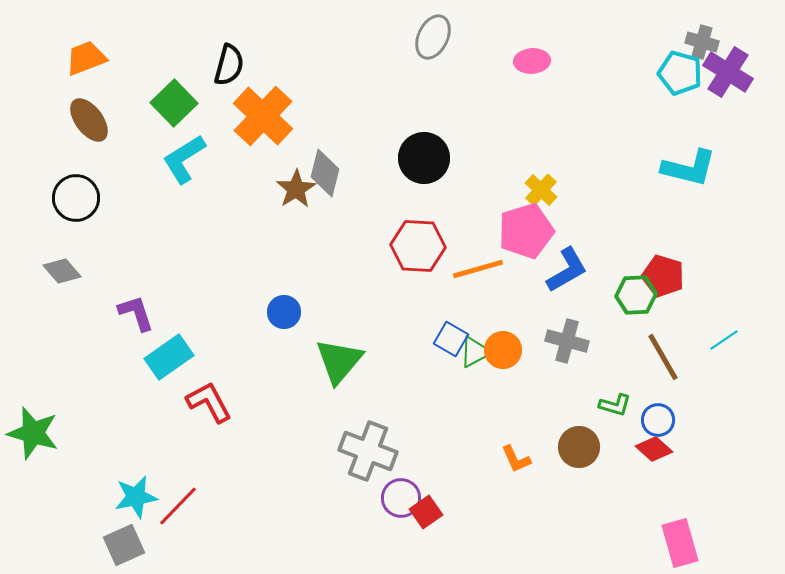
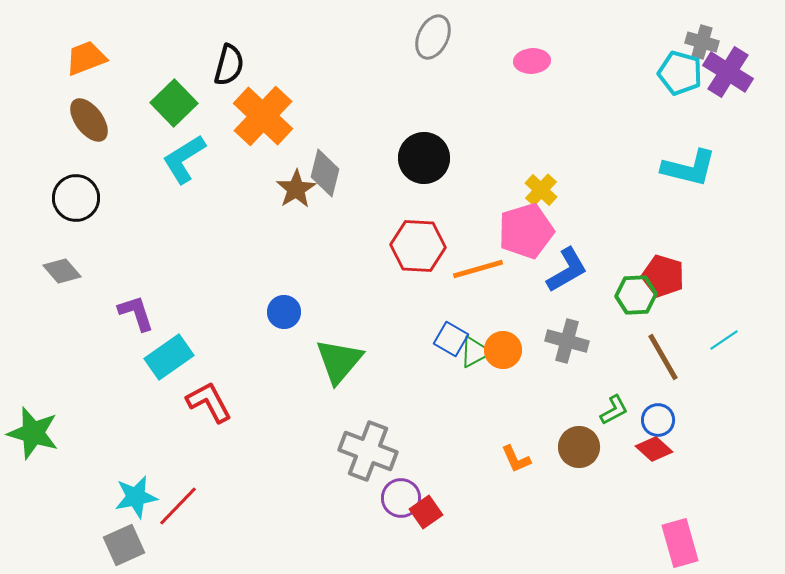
green L-shape at (615, 405): moved 1 px left, 5 px down; rotated 44 degrees counterclockwise
